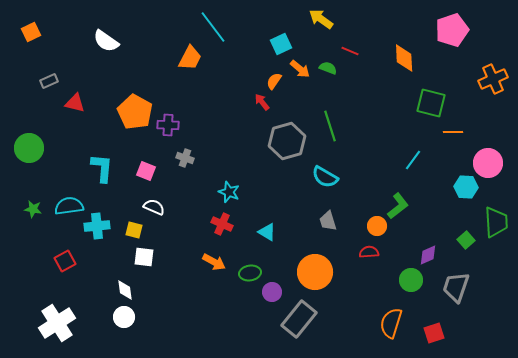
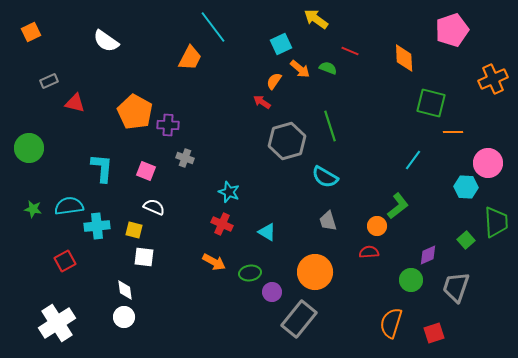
yellow arrow at (321, 19): moved 5 px left
red arrow at (262, 102): rotated 18 degrees counterclockwise
